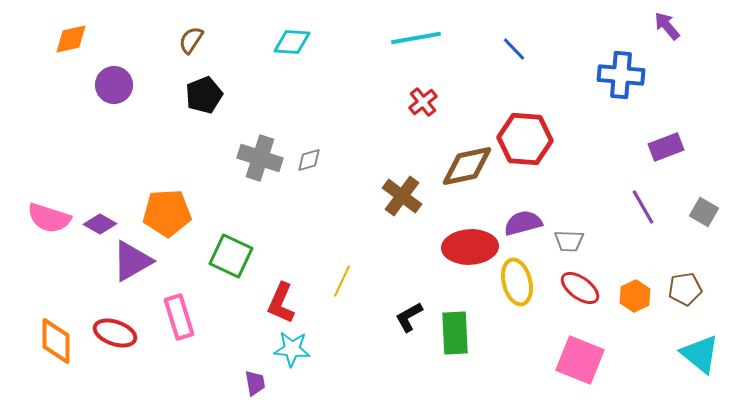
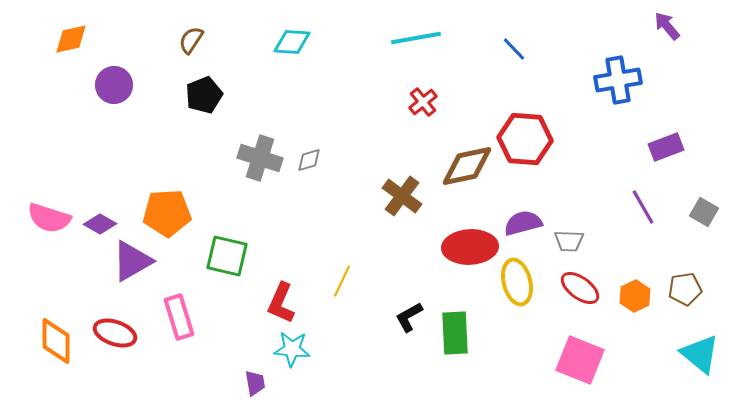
blue cross at (621, 75): moved 3 px left, 5 px down; rotated 15 degrees counterclockwise
green square at (231, 256): moved 4 px left; rotated 12 degrees counterclockwise
